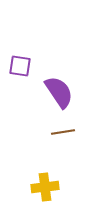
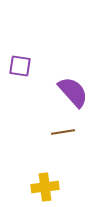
purple semicircle: moved 14 px right; rotated 8 degrees counterclockwise
